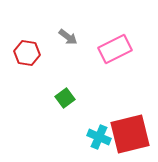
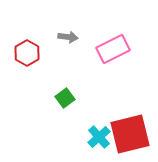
gray arrow: rotated 30 degrees counterclockwise
pink rectangle: moved 2 px left
red hexagon: rotated 20 degrees clockwise
cyan cross: rotated 25 degrees clockwise
